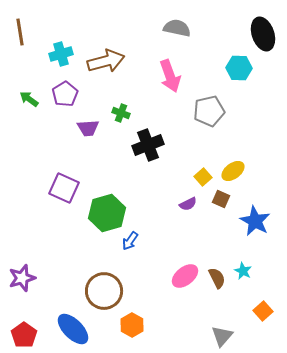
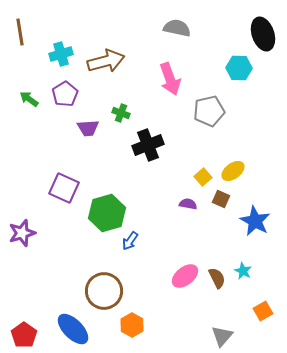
pink arrow: moved 3 px down
purple semicircle: rotated 144 degrees counterclockwise
purple star: moved 45 px up
orange square: rotated 12 degrees clockwise
